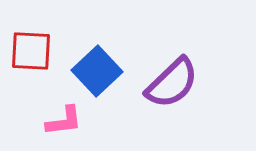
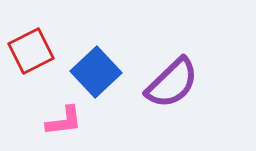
red square: rotated 30 degrees counterclockwise
blue square: moved 1 px left, 1 px down
